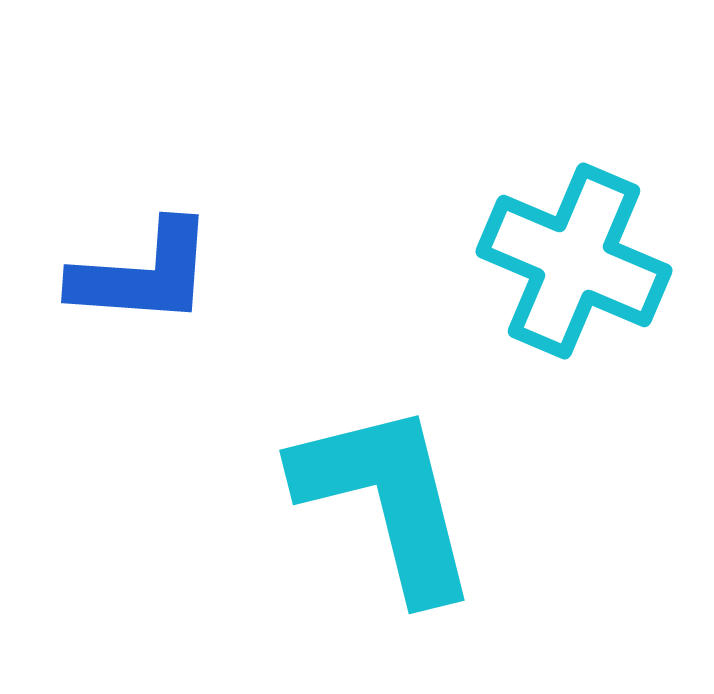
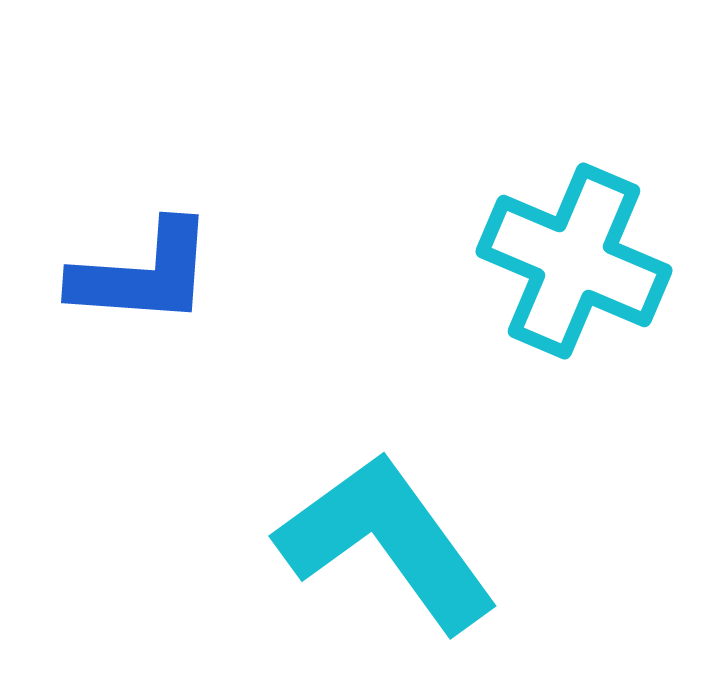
cyan L-shape: moved 42 px down; rotated 22 degrees counterclockwise
